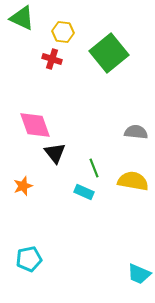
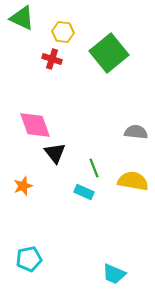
cyan trapezoid: moved 25 px left
